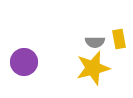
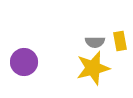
yellow rectangle: moved 1 px right, 2 px down
